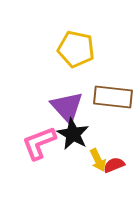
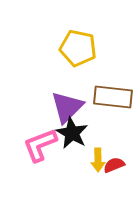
yellow pentagon: moved 2 px right, 1 px up
purple triangle: rotated 27 degrees clockwise
black star: moved 1 px left, 1 px up
pink L-shape: moved 1 px right, 2 px down
yellow arrow: rotated 25 degrees clockwise
